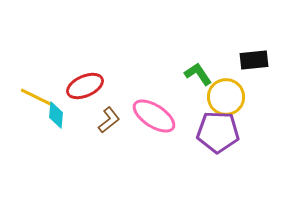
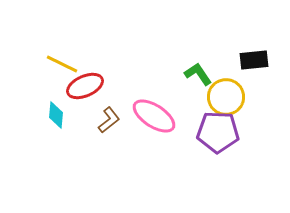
yellow line: moved 26 px right, 33 px up
